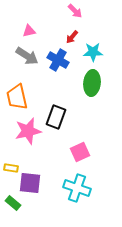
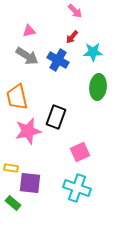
green ellipse: moved 6 px right, 4 px down
